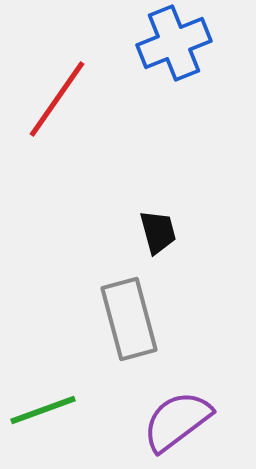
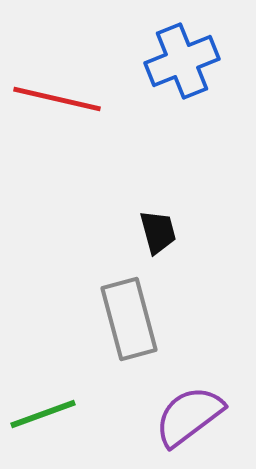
blue cross: moved 8 px right, 18 px down
red line: rotated 68 degrees clockwise
green line: moved 4 px down
purple semicircle: moved 12 px right, 5 px up
